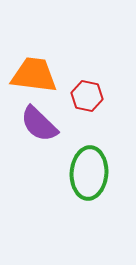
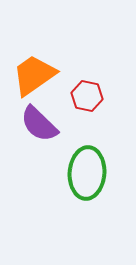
orange trapezoid: rotated 42 degrees counterclockwise
green ellipse: moved 2 px left
